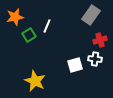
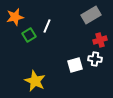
gray rectangle: rotated 24 degrees clockwise
